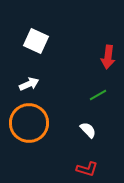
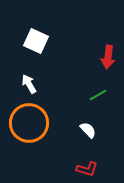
white arrow: rotated 96 degrees counterclockwise
